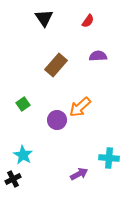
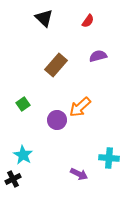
black triangle: rotated 12 degrees counterclockwise
purple semicircle: rotated 12 degrees counterclockwise
purple arrow: rotated 54 degrees clockwise
